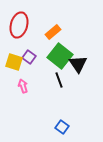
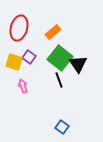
red ellipse: moved 3 px down
green square: moved 2 px down
